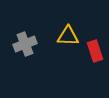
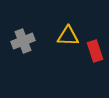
gray cross: moved 2 px left, 3 px up
